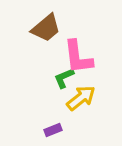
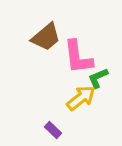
brown trapezoid: moved 9 px down
green L-shape: moved 34 px right
purple rectangle: rotated 66 degrees clockwise
